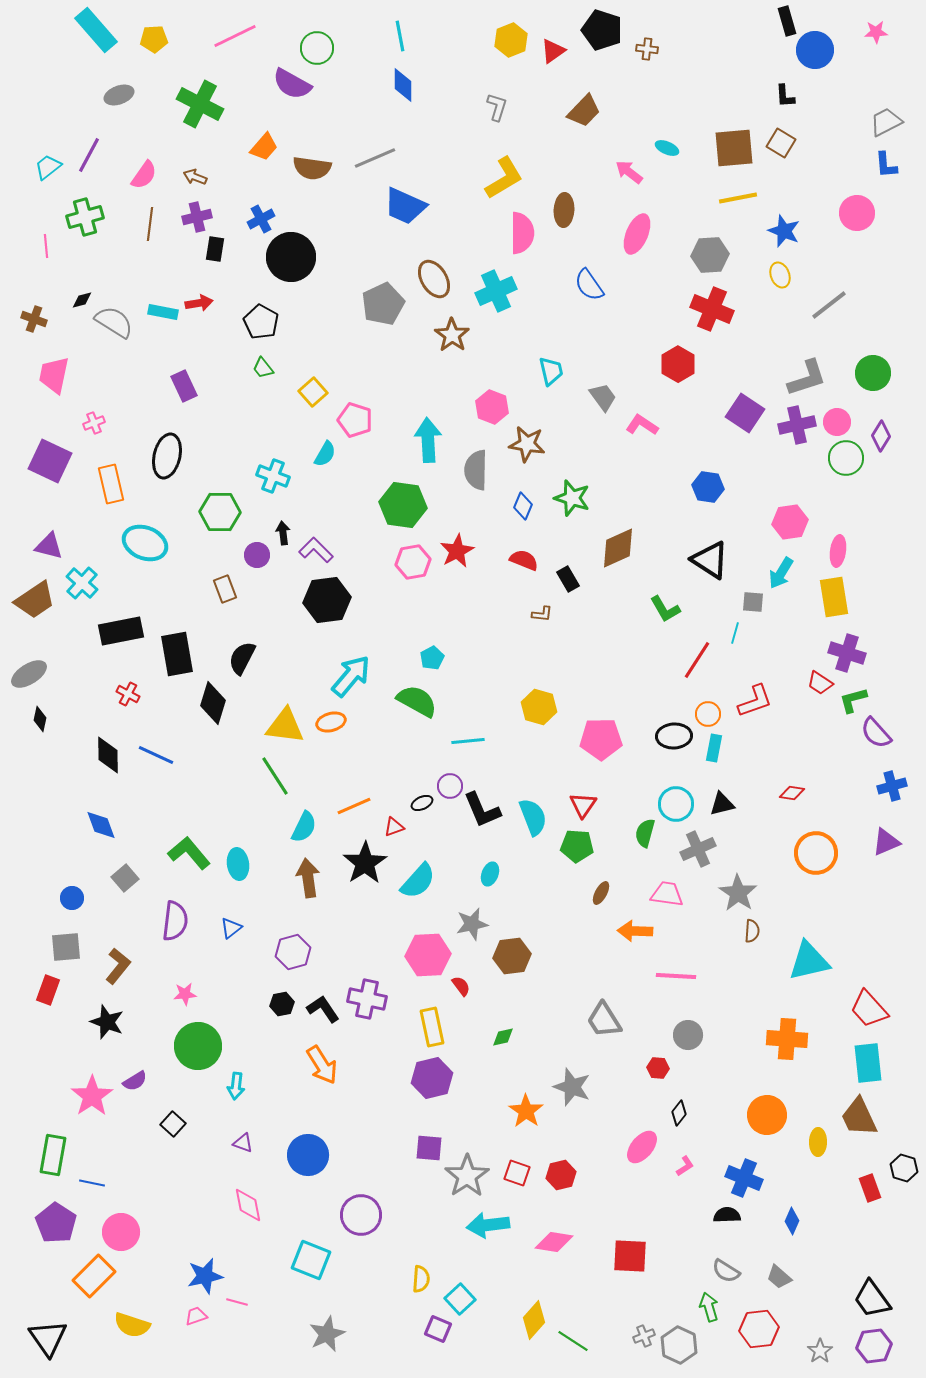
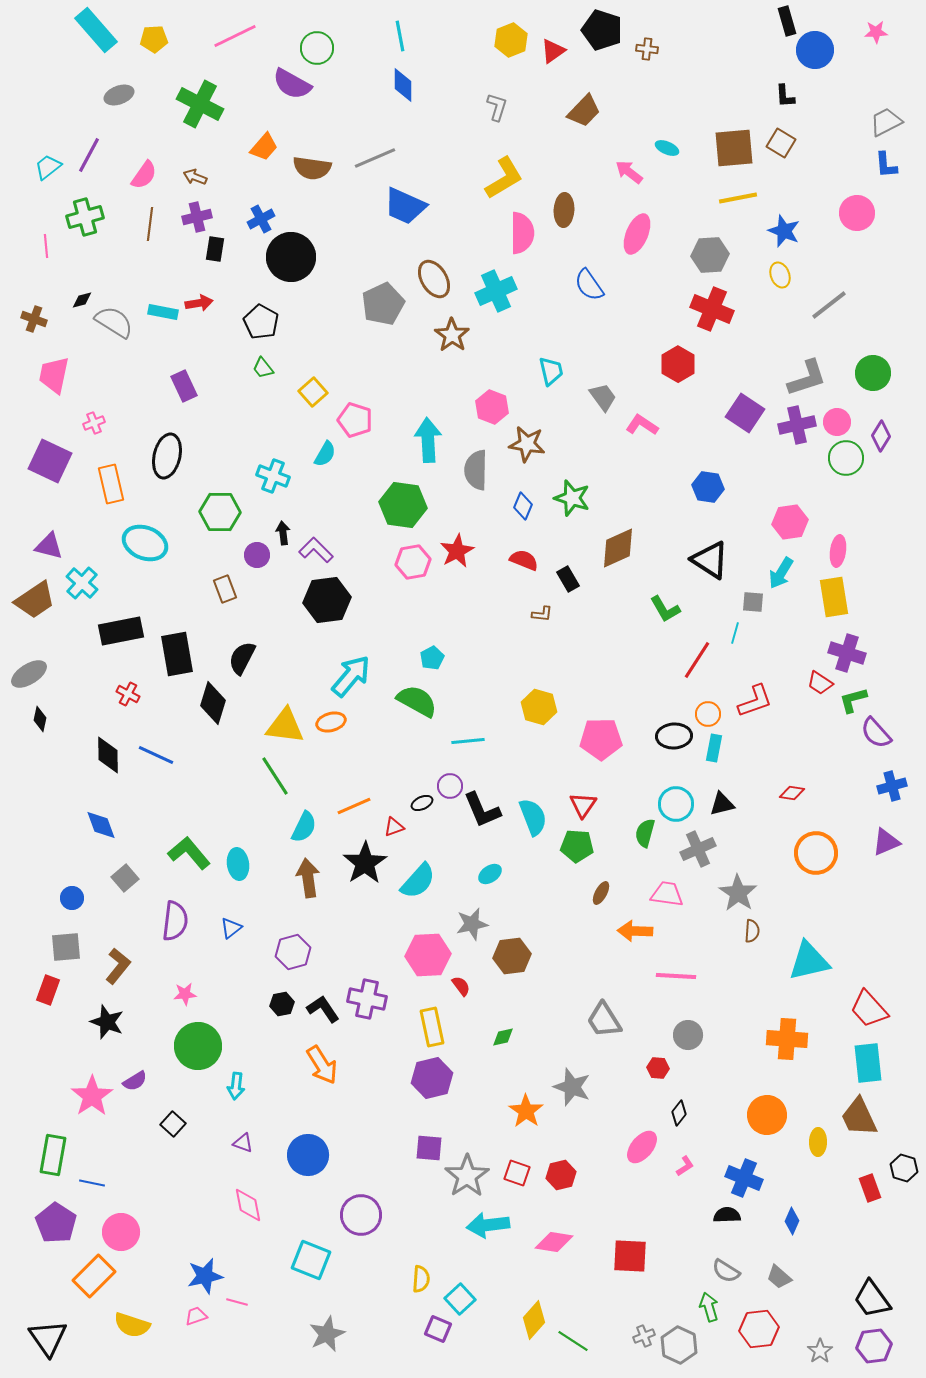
cyan ellipse at (490, 874): rotated 35 degrees clockwise
